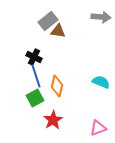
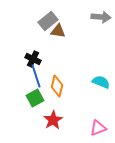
black cross: moved 1 px left, 2 px down
